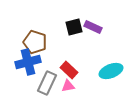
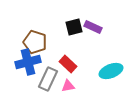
red rectangle: moved 1 px left, 6 px up
gray rectangle: moved 1 px right, 4 px up
